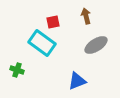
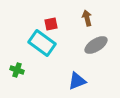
brown arrow: moved 1 px right, 2 px down
red square: moved 2 px left, 2 px down
